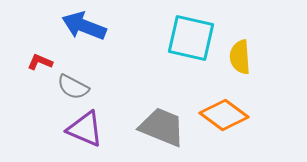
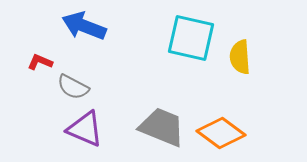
orange diamond: moved 3 px left, 18 px down
